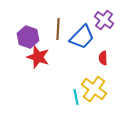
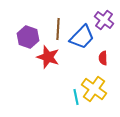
red star: moved 10 px right
